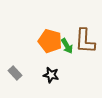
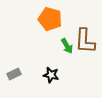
orange pentagon: moved 22 px up
gray rectangle: moved 1 px left, 1 px down; rotated 72 degrees counterclockwise
